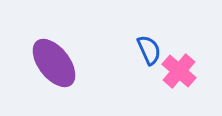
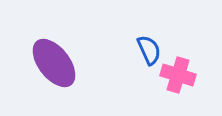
pink cross: moved 1 px left, 4 px down; rotated 24 degrees counterclockwise
